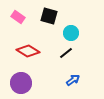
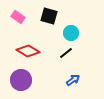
purple circle: moved 3 px up
